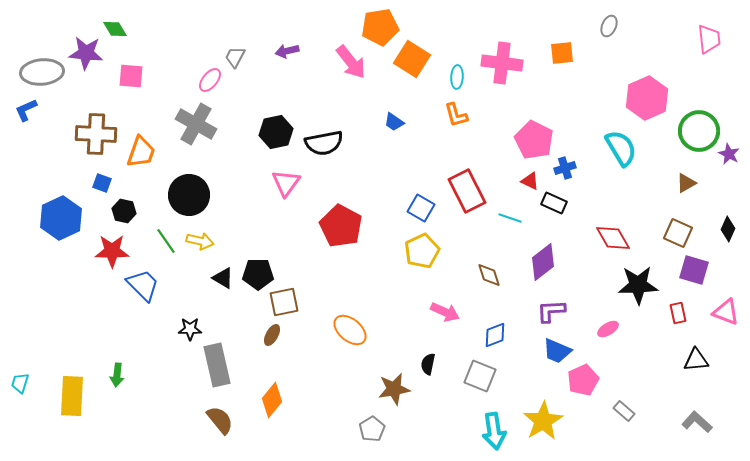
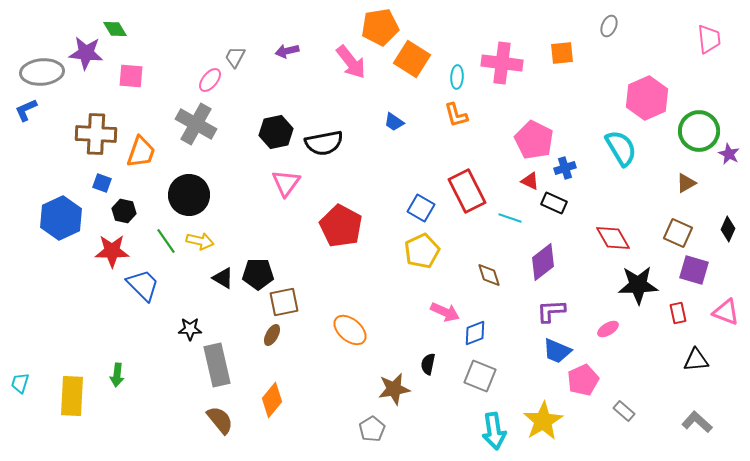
blue diamond at (495, 335): moved 20 px left, 2 px up
